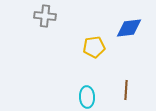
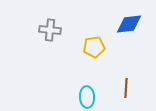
gray cross: moved 5 px right, 14 px down
blue diamond: moved 4 px up
brown line: moved 2 px up
